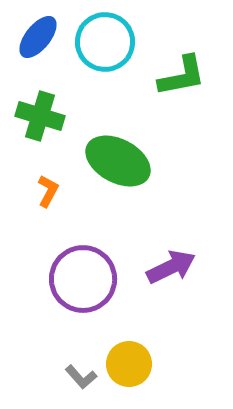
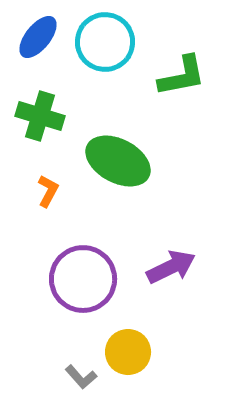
yellow circle: moved 1 px left, 12 px up
